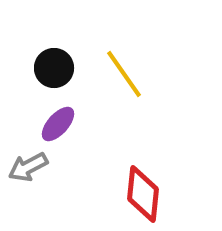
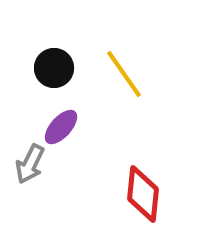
purple ellipse: moved 3 px right, 3 px down
gray arrow: moved 2 px right, 3 px up; rotated 36 degrees counterclockwise
